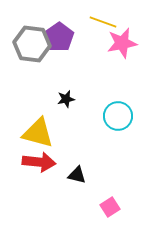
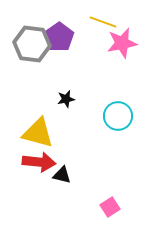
black triangle: moved 15 px left
